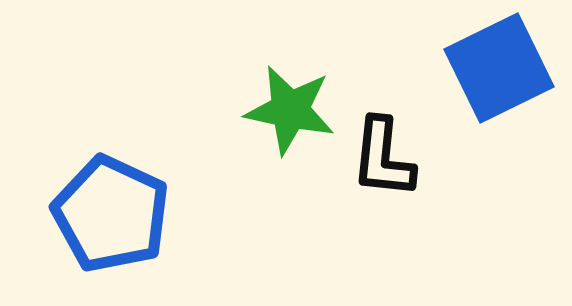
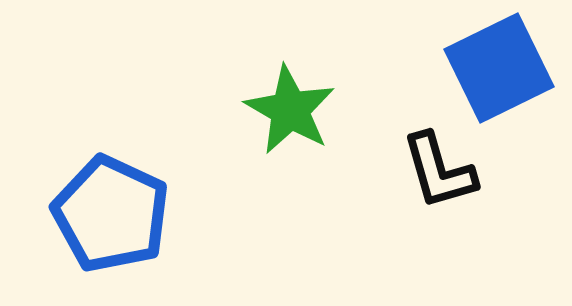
green star: rotated 18 degrees clockwise
black L-shape: moved 56 px right, 13 px down; rotated 22 degrees counterclockwise
